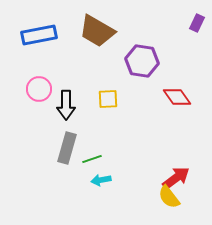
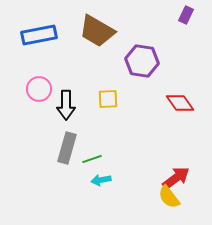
purple rectangle: moved 11 px left, 8 px up
red diamond: moved 3 px right, 6 px down
